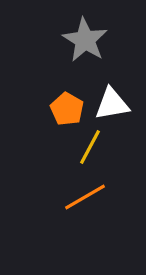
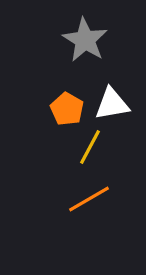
orange line: moved 4 px right, 2 px down
